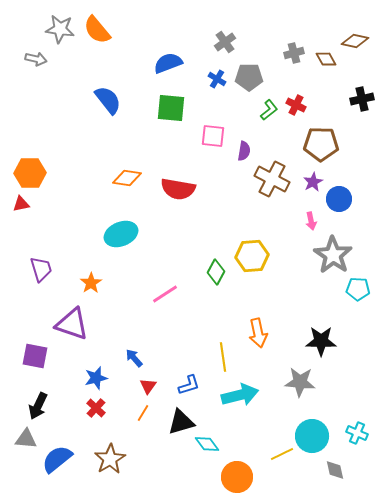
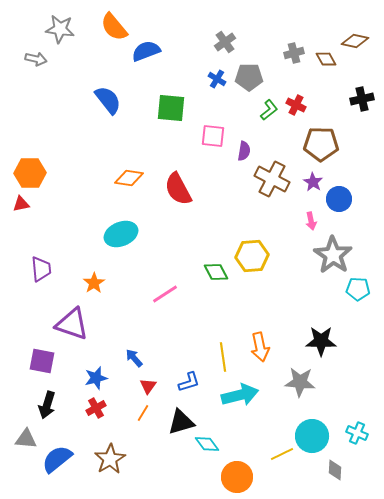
orange semicircle at (97, 30): moved 17 px right, 3 px up
blue semicircle at (168, 63): moved 22 px left, 12 px up
orange diamond at (127, 178): moved 2 px right
purple star at (313, 182): rotated 12 degrees counterclockwise
red semicircle at (178, 189): rotated 52 degrees clockwise
purple trapezoid at (41, 269): rotated 12 degrees clockwise
green diamond at (216, 272): rotated 55 degrees counterclockwise
orange star at (91, 283): moved 3 px right
orange arrow at (258, 333): moved 2 px right, 14 px down
purple square at (35, 356): moved 7 px right, 5 px down
blue L-shape at (189, 385): moved 3 px up
black arrow at (38, 406): moved 9 px right, 1 px up; rotated 8 degrees counterclockwise
red cross at (96, 408): rotated 18 degrees clockwise
gray diamond at (335, 470): rotated 15 degrees clockwise
